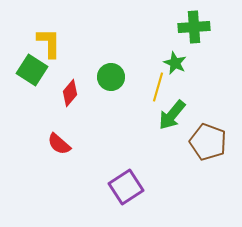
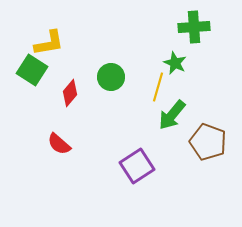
yellow L-shape: rotated 80 degrees clockwise
purple square: moved 11 px right, 21 px up
